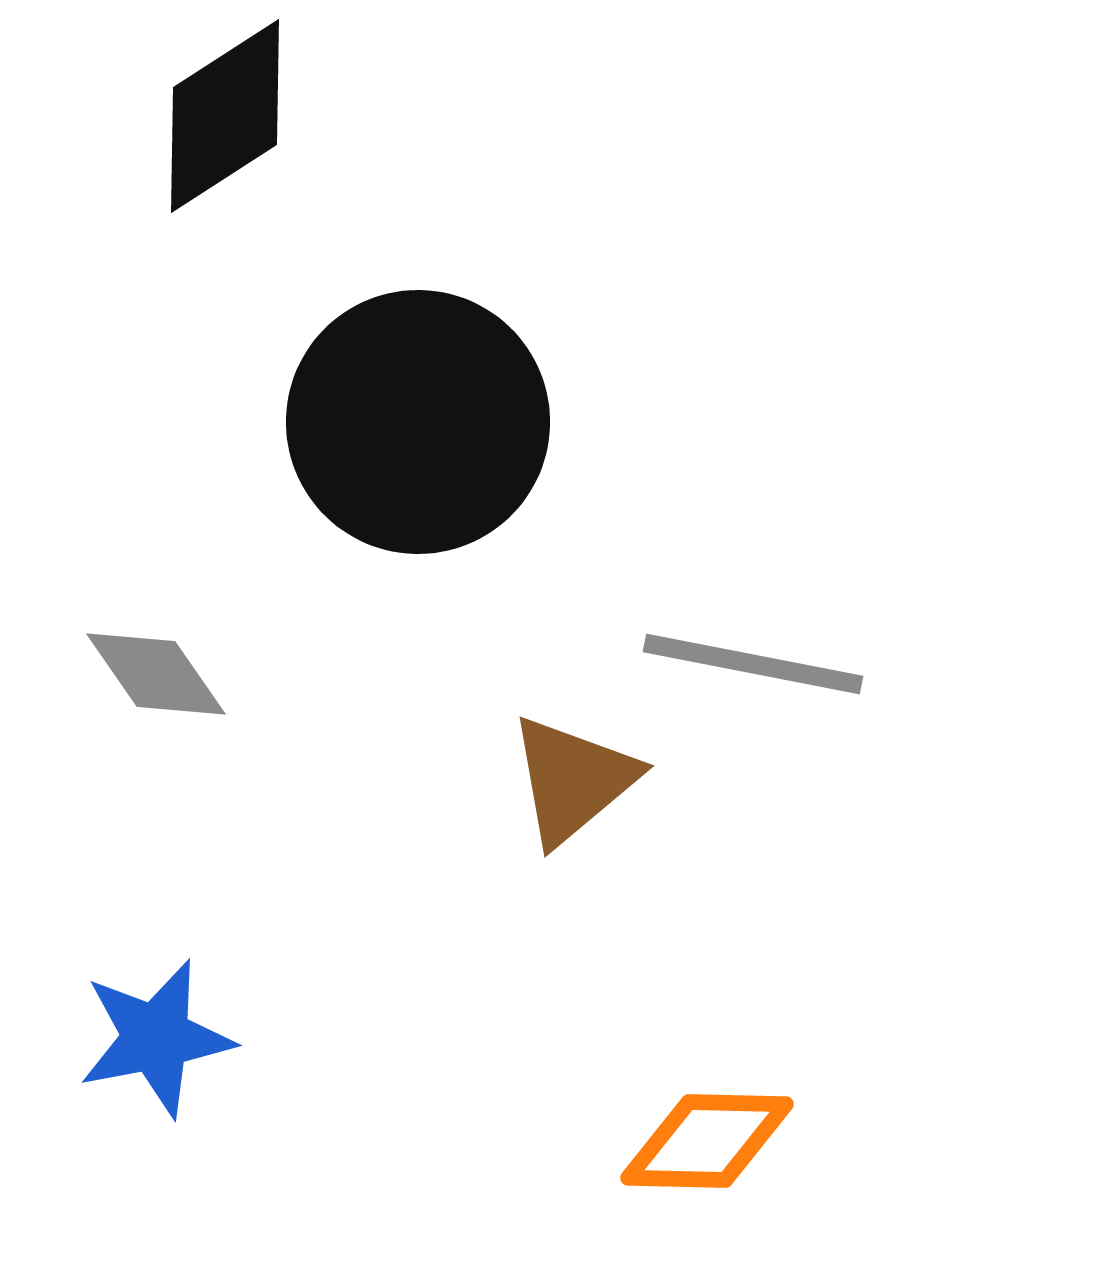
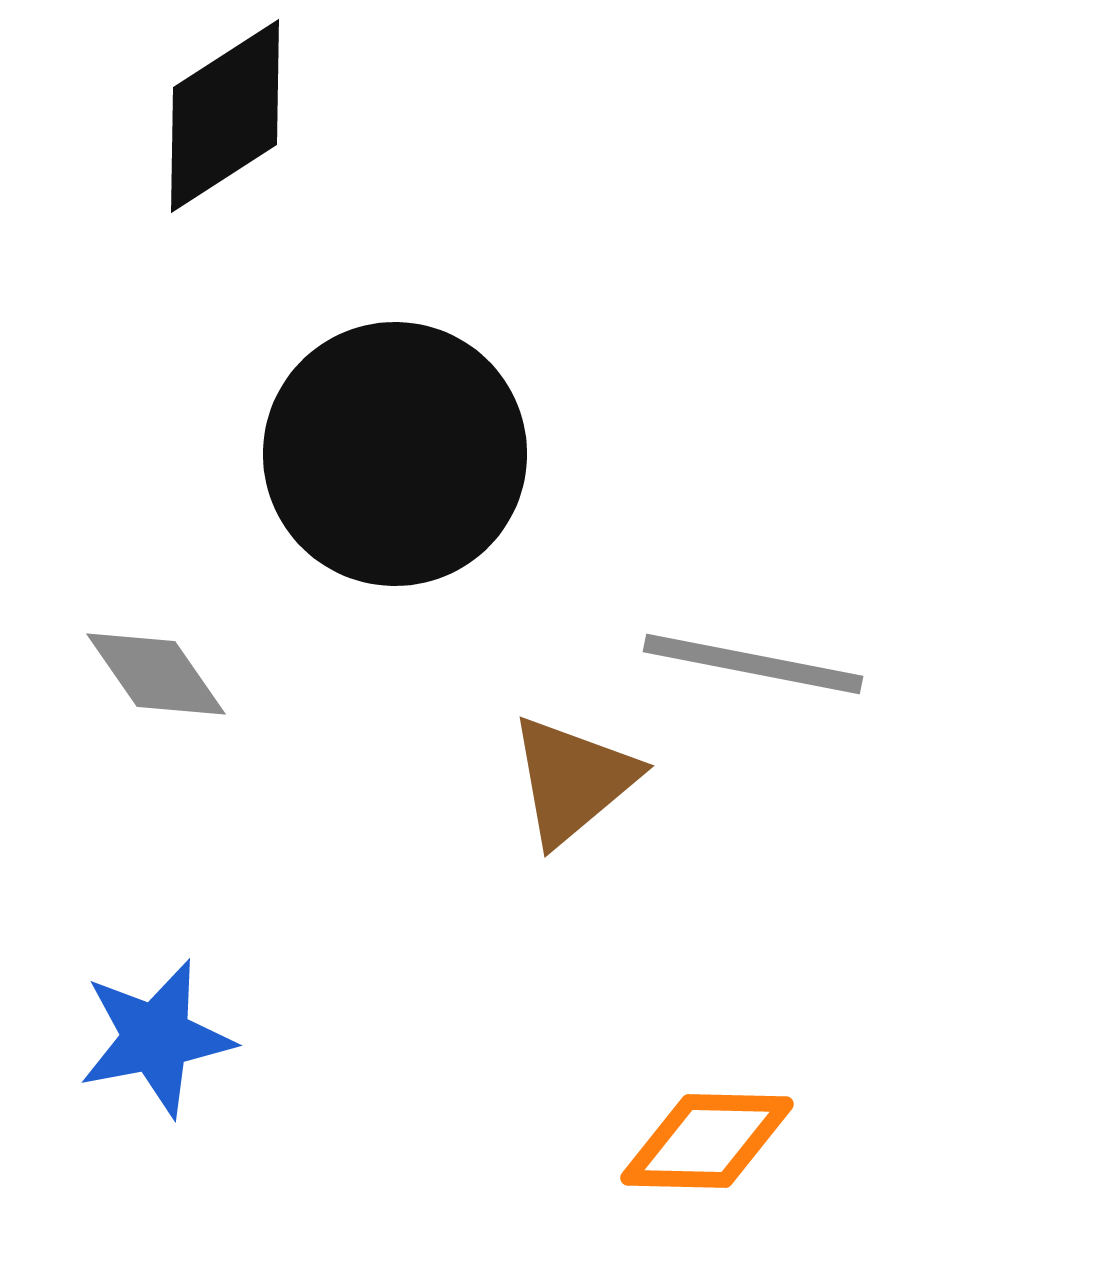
black circle: moved 23 px left, 32 px down
